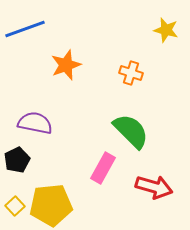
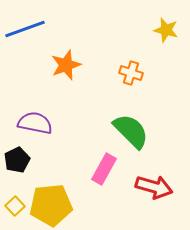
pink rectangle: moved 1 px right, 1 px down
